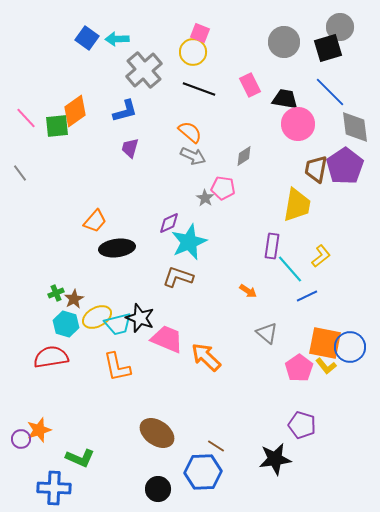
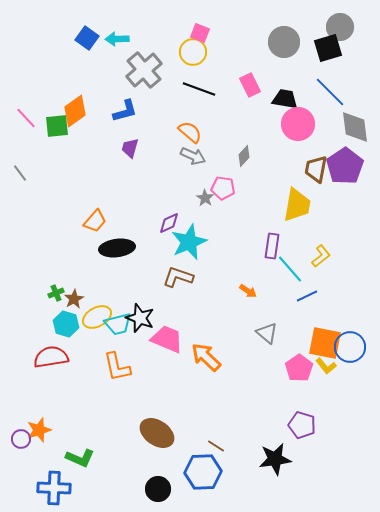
gray diamond at (244, 156): rotated 15 degrees counterclockwise
